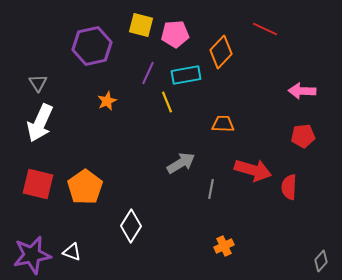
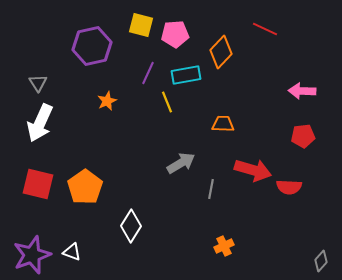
red semicircle: rotated 90 degrees counterclockwise
purple star: rotated 9 degrees counterclockwise
